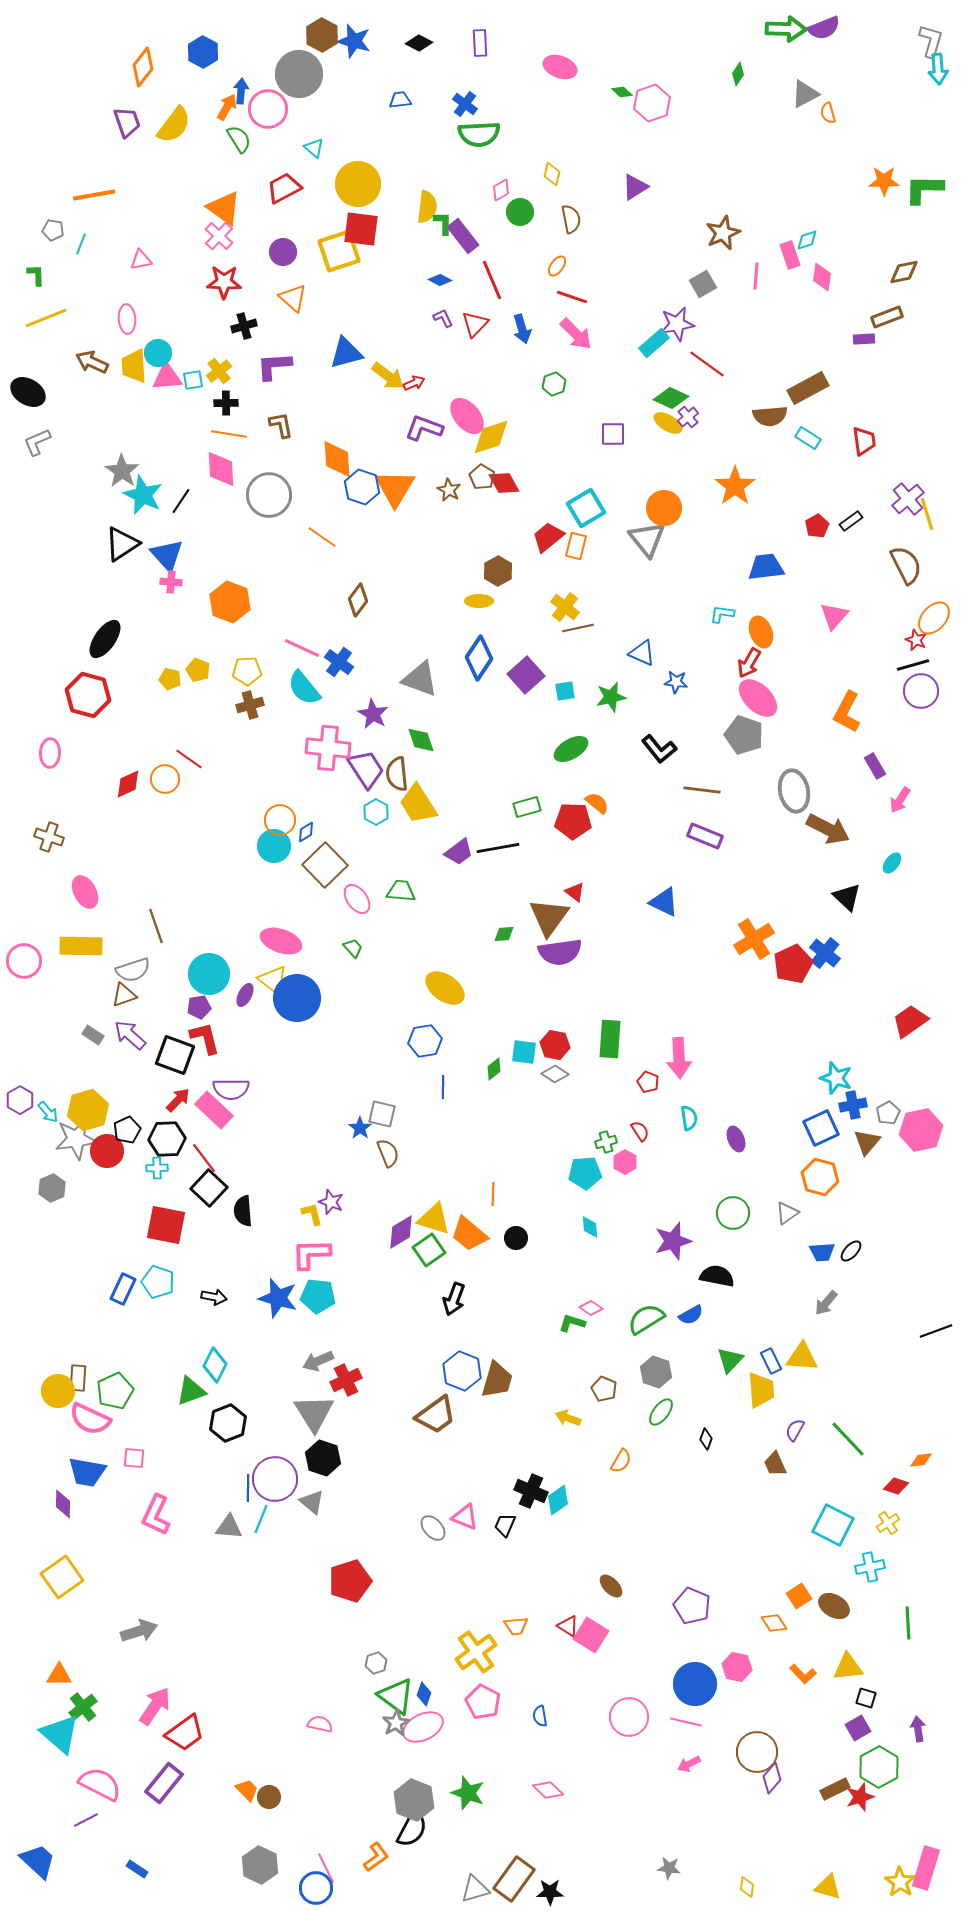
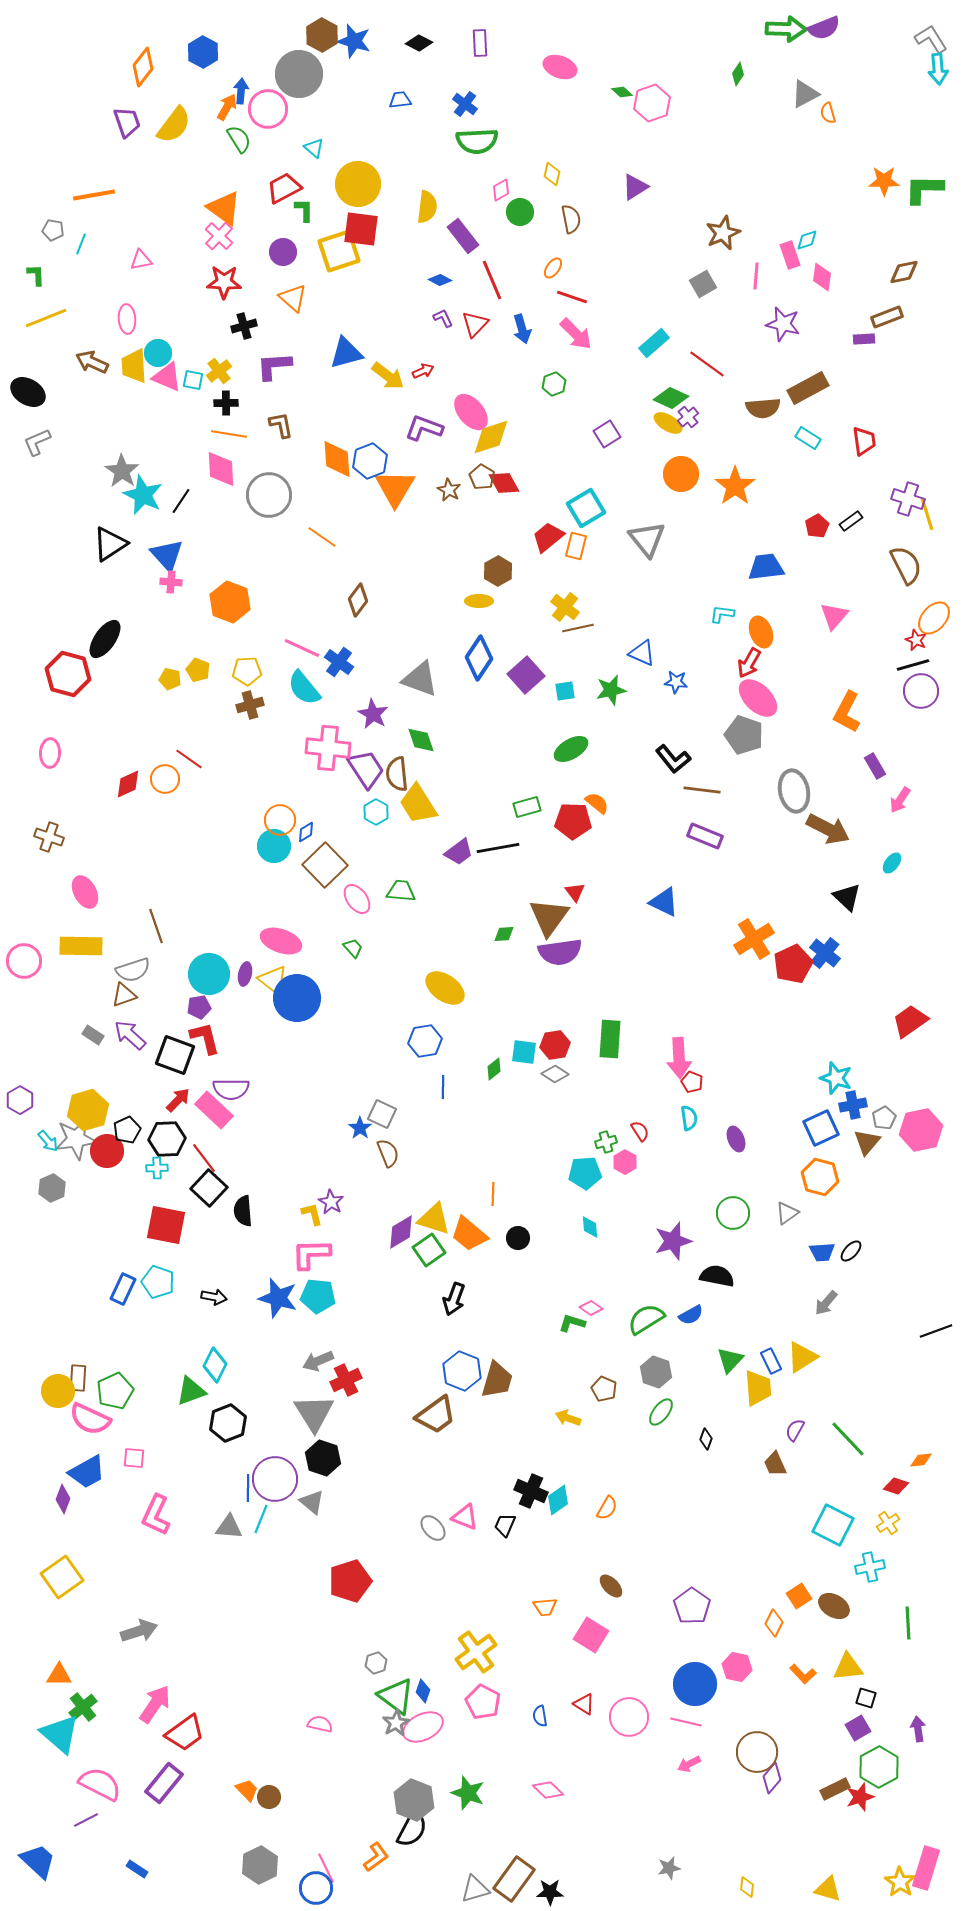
gray L-shape at (931, 41): moved 2 px up; rotated 48 degrees counterclockwise
green semicircle at (479, 134): moved 2 px left, 7 px down
green L-shape at (443, 223): moved 139 px left, 13 px up
orange ellipse at (557, 266): moved 4 px left, 2 px down
purple star at (677, 324): moved 106 px right; rotated 24 degrees clockwise
pink triangle at (167, 377): rotated 28 degrees clockwise
cyan square at (193, 380): rotated 20 degrees clockwise
red arrow at (414, 383): moved 9 px right, 12 px up
pink ellipse at (467, 416): moved 4 px right, 4 px up
brown semicircle at (770, 416): moved 7 px left, 8 px up
purple square at (613, 434): moved 6 px left; rotated 32 degrees counterclockwise
blue hexagon at (362, 487): moved 8 px right, 26 px up; rotated 20 degrees clockwise
purple cross at (908, 499): rotated 32 degrees counterclockwise
orange circle at (664, 508): moved 17 px right, 34 px up
black triangle at (122, 544): moved 12 px left
red hexagon at (88, 695): moved 20 px left, 21 px up
green star at (611, 697): moved 7 px up
black L-shape at (659, 749): moved 14 px right, 10 px down
red triangle at (575, 892): rotated 15 degrees clockwise
purple ellipse at (245, 995): moved 21 px up; rotated 15 degrees counterclockwise
red hexagon at (555, 1045): rotated 20 degrees counterclockwise
red pentagon at (648, 1082): moved 44 px right
cyan arrow at (48, 1112): moved 29 px down
gray pentagon at (888, 1113): moved 4 px left, 5 px down
gray square at (382, 1114): rotated 12 degrees clockwise
purple star at (331, 1202): rotated 10 degrees clockwise
black circle at (516, 1238): moved 2 px right
yellow triangle at (802, 1357): rotated 36 degrees counterclockwise
yellow trapezoid at (761, 1390): moved 3 px left, 2 px up
orange semicircle at (621, 1461): moved 14 px left, 47 px down
blue trapezoid at (87, 1472): rotated 39 degrees counterclockwise
purple diamond at (63, 1504): moved 5 px up; rotated 20 degrees clockwise
purple pentagon at (692, 1606): rotated 12 degrees clockwise
orange diamond at (774, 1623): rotated 60 degrees clockwise
orange trapezoid at (516, 1626): moved 29 px right, 19 px up
red triangle at (568, 1626): moved 16 px right, 78 px down
blue diamond at (424, 1694): moved 1 px left, 3 px up
pink arrow at (155, 1706): moved 2 px up
gray hexagon at (260, 1865): rotated 9 degrees clockwise
gray star at (669, 1868): rotated 20 degrees counterclockwise
yellow triangle at (828, 1887): moved 2 px down
